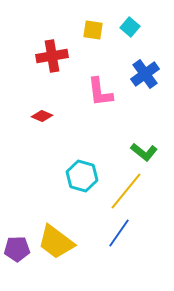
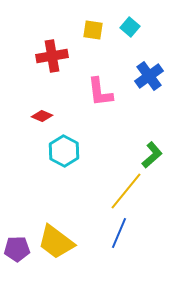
blue cross: moved 4 px right, 2 px down
green L-shape: moved 8 px right, 3 px down; rotated 80 degrees counterclockwise
cyan hexagon: moved 18 px left, 25 px up; rotated 12 degrees clockwise
blue line: rotated 12 degrees counterclockwise
